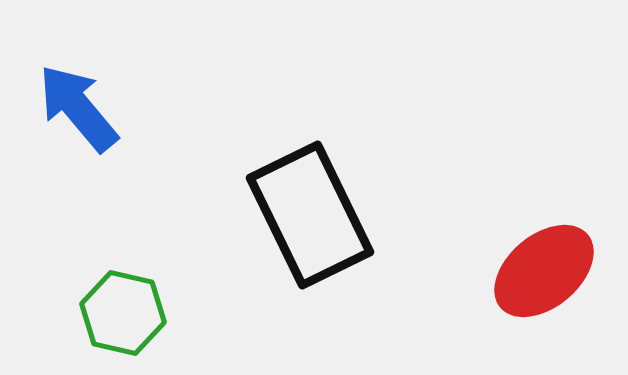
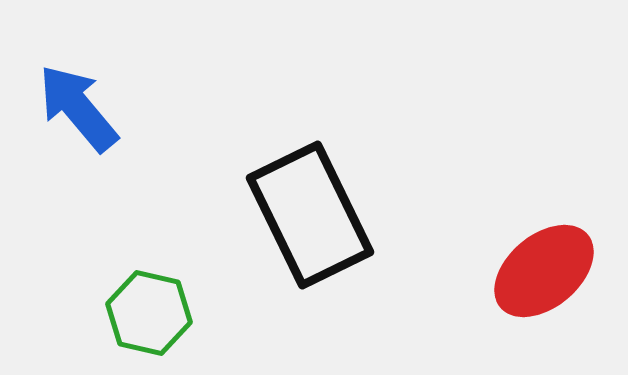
green hexagon: moved 26 px right
